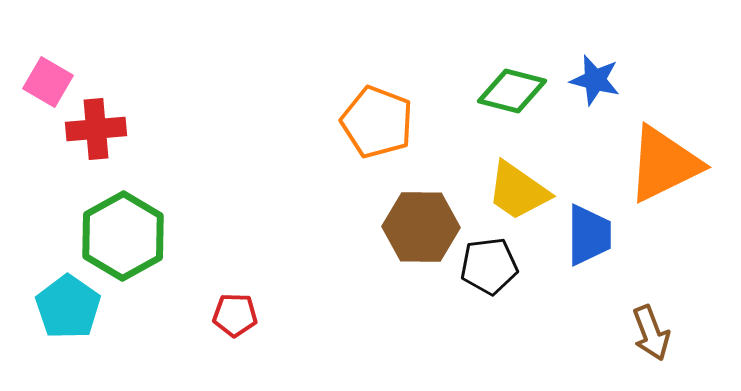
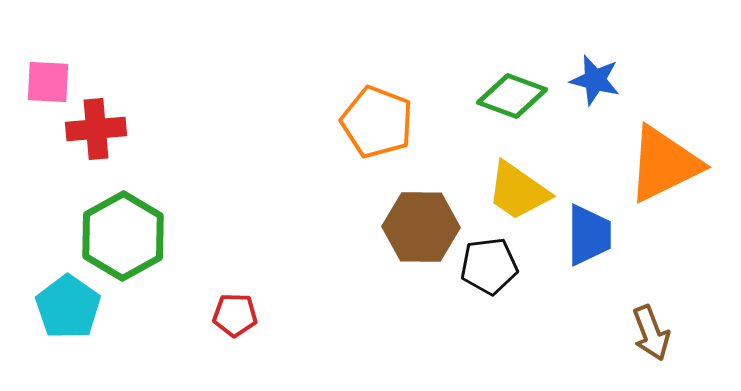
pink square: rotated 27 degrees counterclockwise
green diamond: moved 5 px down; rotated 6 degrees clockwise
